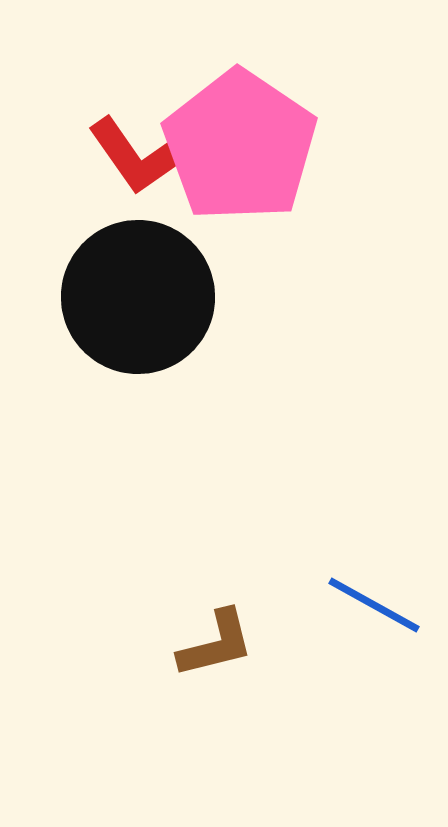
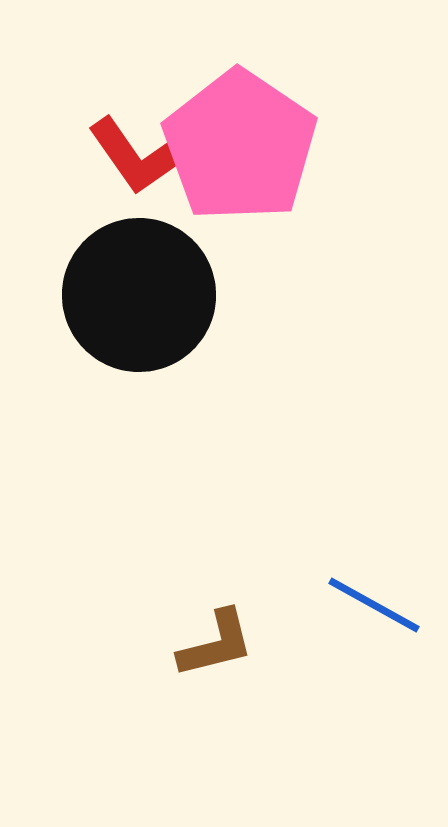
black circle: moved 1 px right, 2 px up
